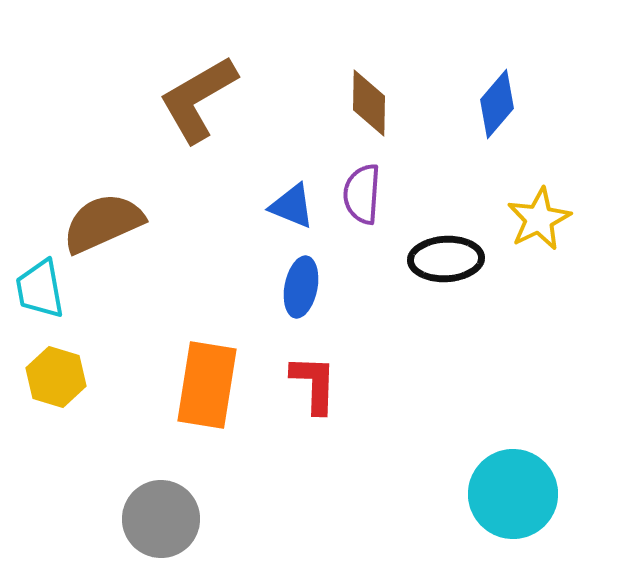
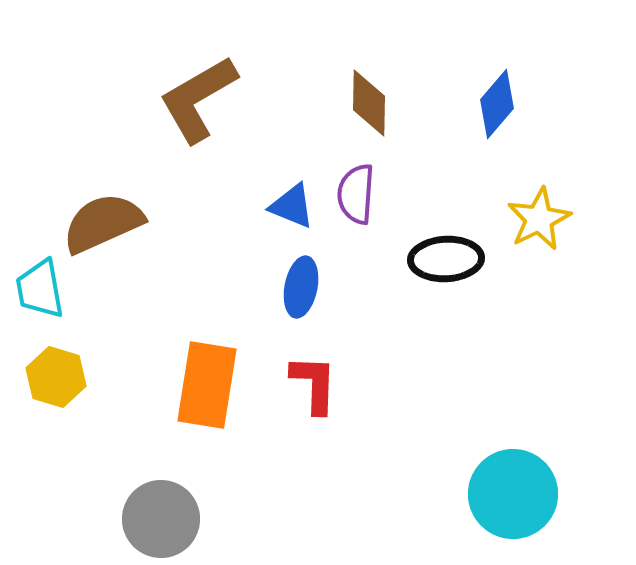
purple semicircle: moved 6 px left
